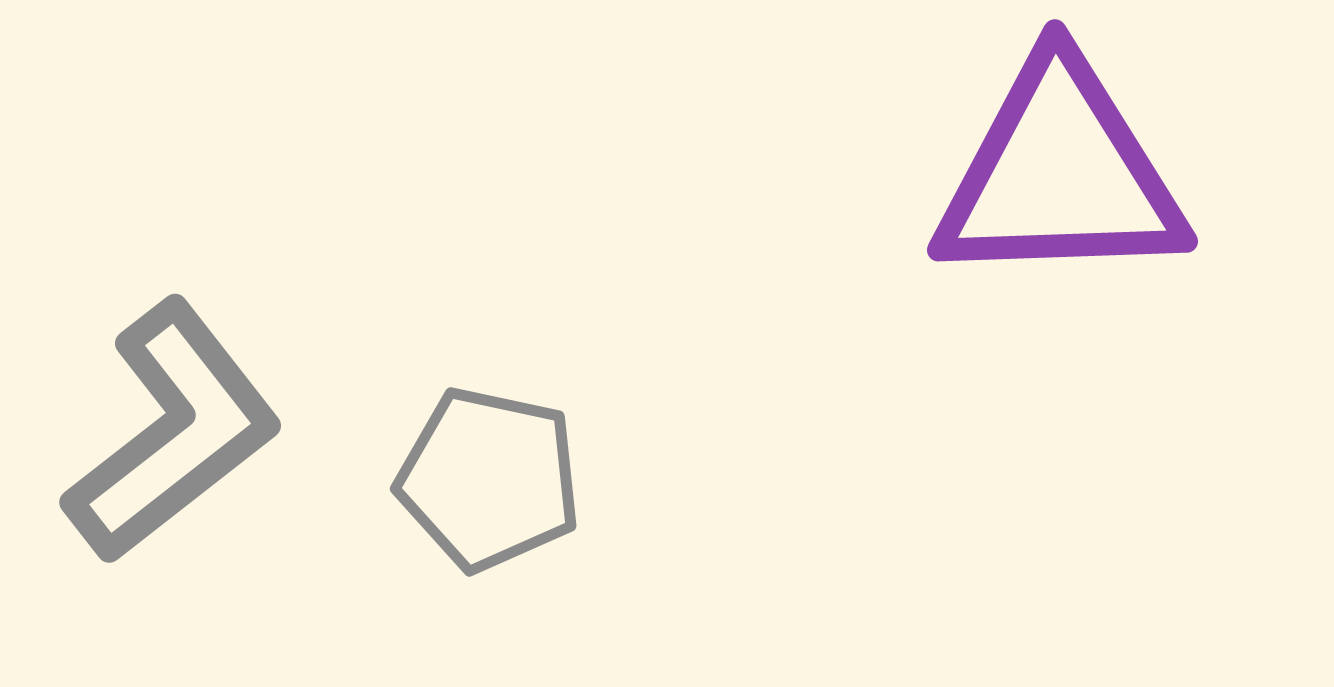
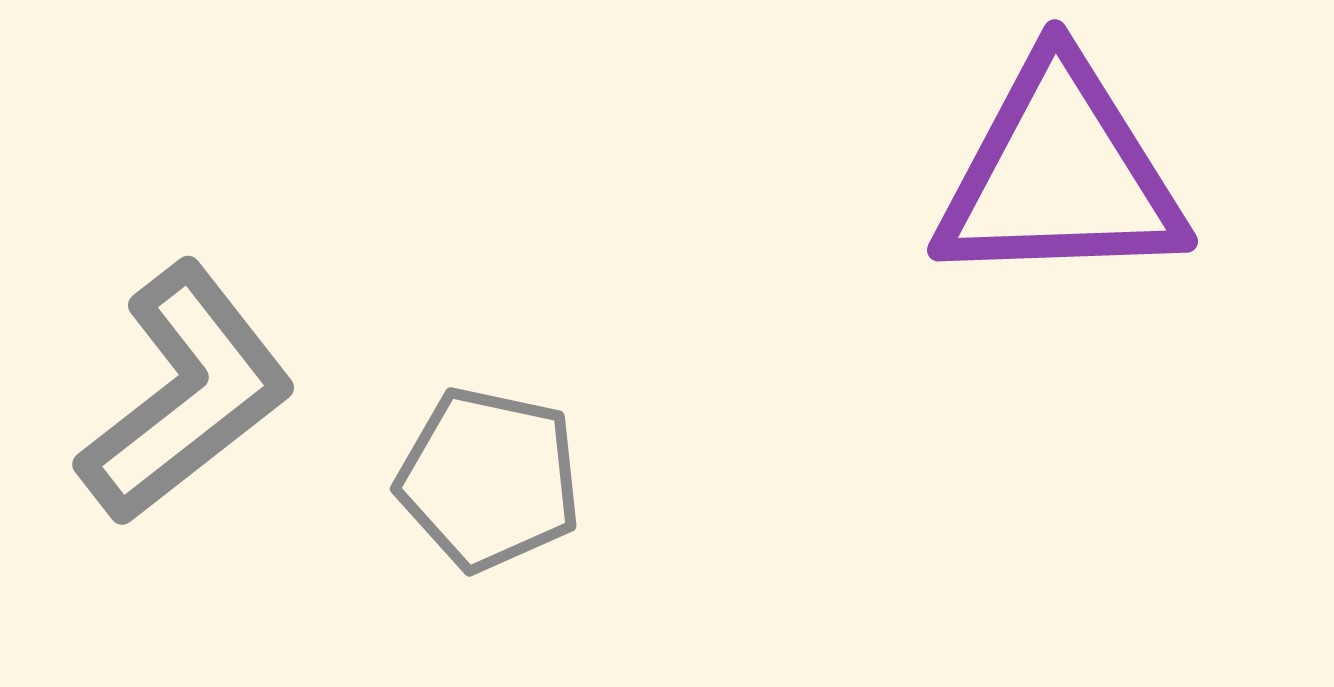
gray L-shape: moved 13 px right, 38 px up
